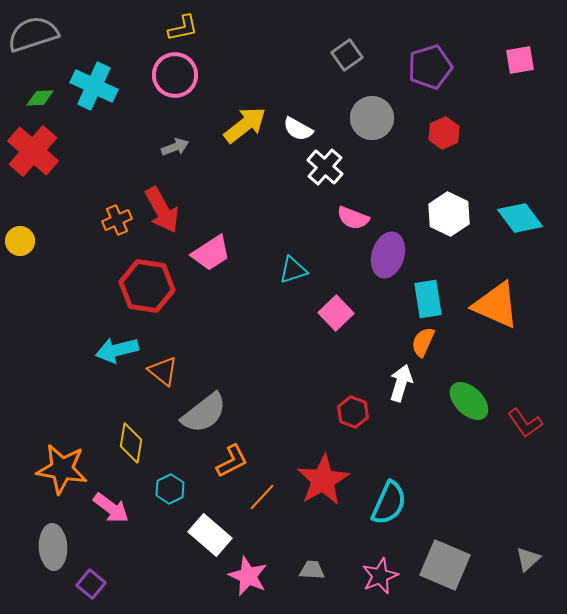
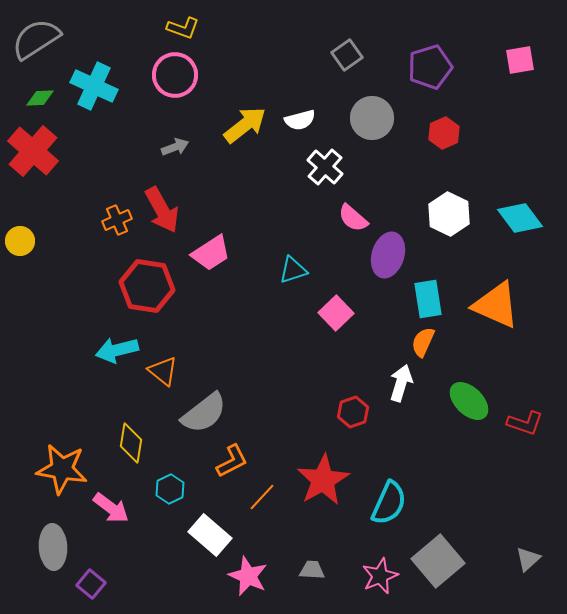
yellow L-shape at (183, 28): rotated 32 degrees clockwise
gray semicircle at (33, 34): moved 3 px right, 5 px down; rotated 15 degrees counterclockwise
white semicircle at (298, 129): moved 2 px right, 9 px up; rotated 44 degrees counterclockwise
pink semicircle at (353, 218): rotated 20 degrees clockwise
red hexagon at (353, 412): rotated 20 degrees clockwise
red L-shape at (525, 423): rotated 36 degrees counterclockwise
gray square at (445, 565): moved 7 px left, 4 px up; rotated 27 degrees clockwise
